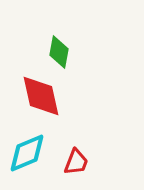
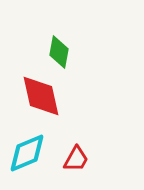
red trapezoid: moved 3 px up; rotated 8 degrees clockwise
